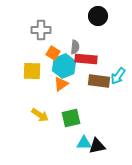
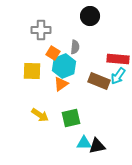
black circle: moved 8 px left
red rectangle: moved 32 px right
brown rectangle: rotated 15 degrees clockwise
